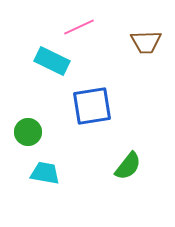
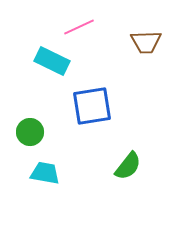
green circle: moved 2 px right
